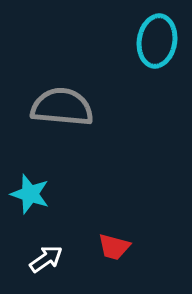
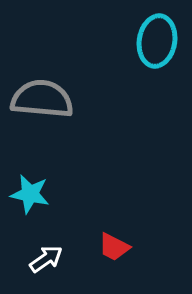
gray semicircle: moved 20 px left, 8 px up
cyan star: rotated 6 degrees counterclockwise
red trapezoid: rotated 12 degrees clockwise
